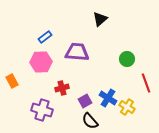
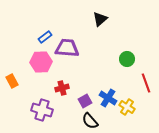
purple trapezoid: moved 10 px left, 4 px up
